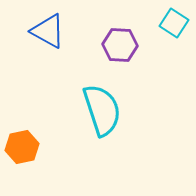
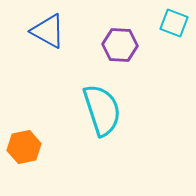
cyan square: rotated 12 degrees counterclockwise
orange hexagon: moved 2 px right
